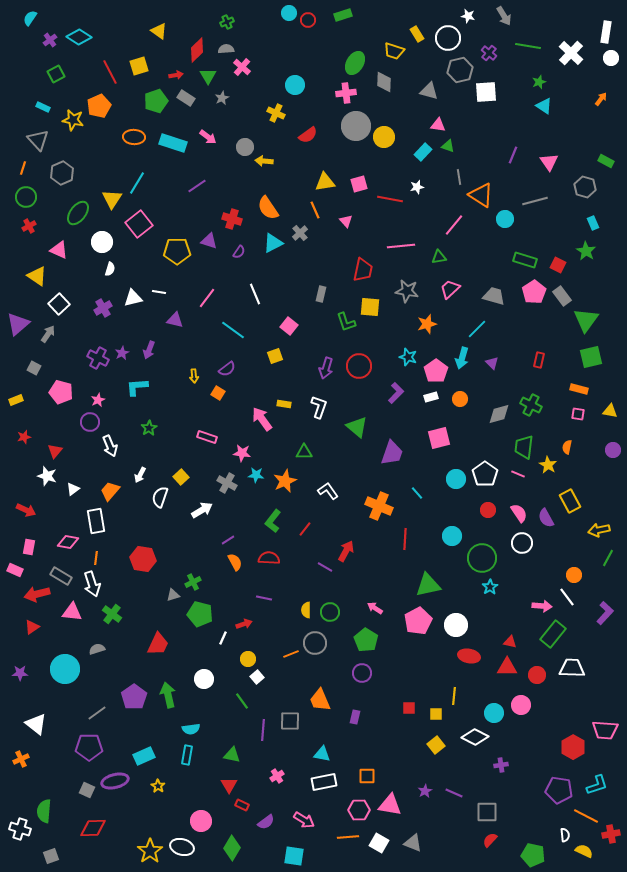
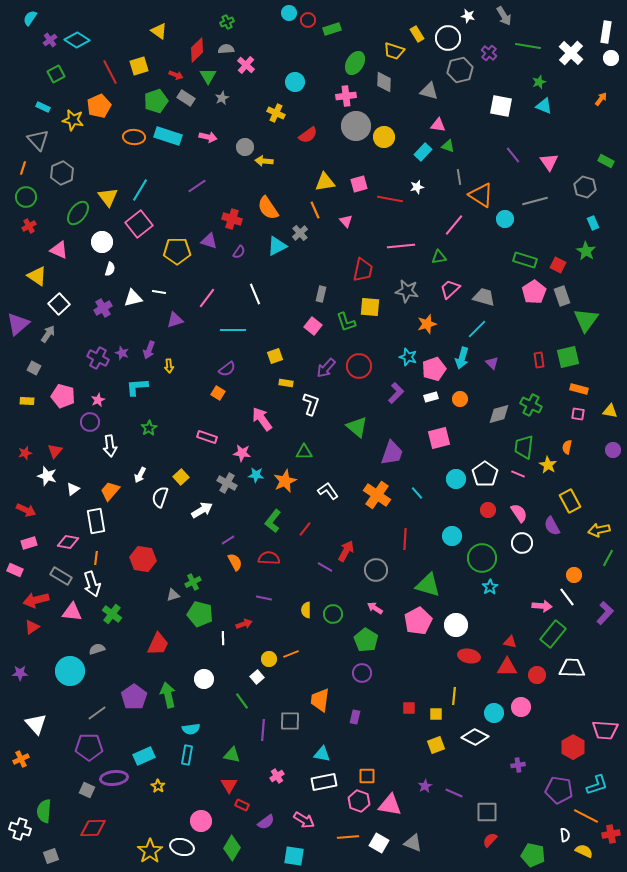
green rectangle at (343, 15): moved 11 px left, 14 px down
cyan diamond at (79, 37): moved 2 px left, 3 px down
pink cross at (242, 67): moved 4 px right, 2 px up
red arrow at (176, 75): rotated 32 degrees clockwise
cyan circle at (295, 85): moved 3 px up
white square at (486, 92): moved 15 px right, 14 px down; rotated 15 degrees clockwise
pink cross at (346, 93): moved 3 px down
cyan triangle at (544, 106): rotated 12 degrees counterclockwise
pink arrow at (208, 137): rotated 24 degrees counterclockwise
cyan rectangle at (173, 143): moved 5 px left, 7 px up
purple line at (513, 155): rotated 60 degrees counterclockwise
cyan line at (137, 183): moved 3 px right, 7 px down
yellow triangle at (112, 199): moved 4 px left, 2 px up; rotated 10 degrees counterclockwise
cyan triangle at (273, 243): moved 4 px right, 3 px down
gray trapezoid at (494, 296): moved 10 px left, 1 px down
gray rectangle at (562, 296): rotated 18 degrees clockwise
purple triangle at (175, 320): rotated 30 degrees counterclockwise
pink square at (289, 326): moved 24 px right
cyan line at (233, 330): rotated 35 degrees counterclockwise
purple star at (122, 353): rotated 24 degrees counterclockwise
green square at (591, 357): moved 23 px left
red rectangle at (539, 360): rotated 21 degrees counterclockwise
purple arrow at (326, 368): rotated 25 degrees clockwise
pink pentagon at (436, 371): moved 2 px left, 2 px up; rotated 15 degrees clockwise
yellow arrow at (194, 376): moved 25 px left, 10 px up
pink pentagon at (61, 392): moved 2 px right, 4 px down
yellow rectangle at (16, 400): moved 11 px right, 1 px down; rotated 24 degrees clockwise
yellow rectangle at (284, 404): moved 2 px right, 21 px up
white L-shape at (319, 407): moved 8 px left, 3 px up
red star at (24, 437): moved 1 px right, 16 px down
white arrow at (110, 446): rotated 15 degrees clockwise
orange cross at (379, 506): moved 2 px left, 11 px up; rotated 12 degrees clockwise
purple semicircle at (546, 518): moved 6 px right, 8 px down
pink rectangle at (29, 547): moved 4 px up; rotated 63 degrees clockwise
green triangle at (428, 585): rotated 28 degrees clockwise
red arrow at (37, 594): moved 1 px left, 6 px down
green circle at (330, 612): moved 3 px right, 2 px down
white line at (223, 638): rotated 24 degrees counterclockwise
gray circle at (315, 643): moved 61 px right, 73 px up
yellow circle at (248, 659): moved 21 px right
cyan circle at (65, 669): moved 5 px right, 2 px down
orange trapezoid at (320, 700): rotated 30 degrees clockwise
pink circle at (521, 705): moved 2 px down
white triangle at (36, 724): rotated 10 degrees clockwise
yellow square at (436, 745): rotated 18 degrees clockwise
purple cross at (501, 765): moved 17 px right
purple ellipse at (115, 781): moved 1 px left, 3 px up; rotated 8 degrees clockwise
purple star at (425, 791): moved 5 px up
pink hexagon at (359, 810): moved 9 px up; rotated 20 degrees clockwise
